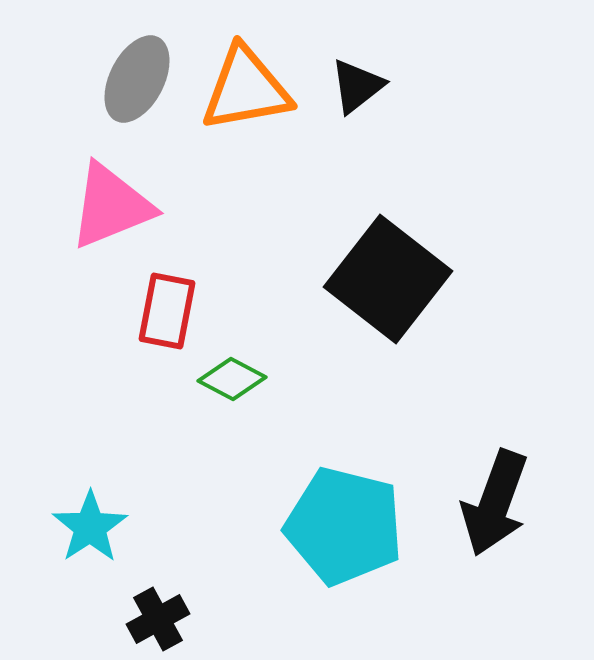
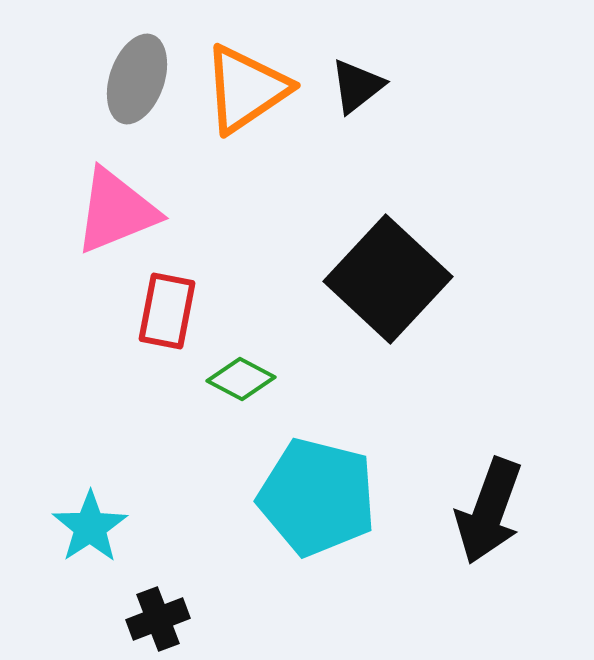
gray ellipse: rotated 8 degrees counterclockwise
orange triangle: rotated 24 degrees counterclockwise
pink triangle: moved 5 px right, 5 px down
black square: rotated 5 degrees clockwise
green diamond: moved 9 px right
black arrow: moved 6 px left, 8 px down
cyan pentagon: moved 27 px left, 29 px up
black cross: rotated 8 degrees clockwise
